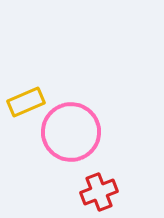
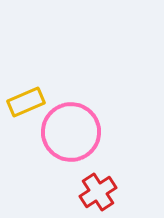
red cross: moved 1 px left; rotated 12 degrees counterclockwise
